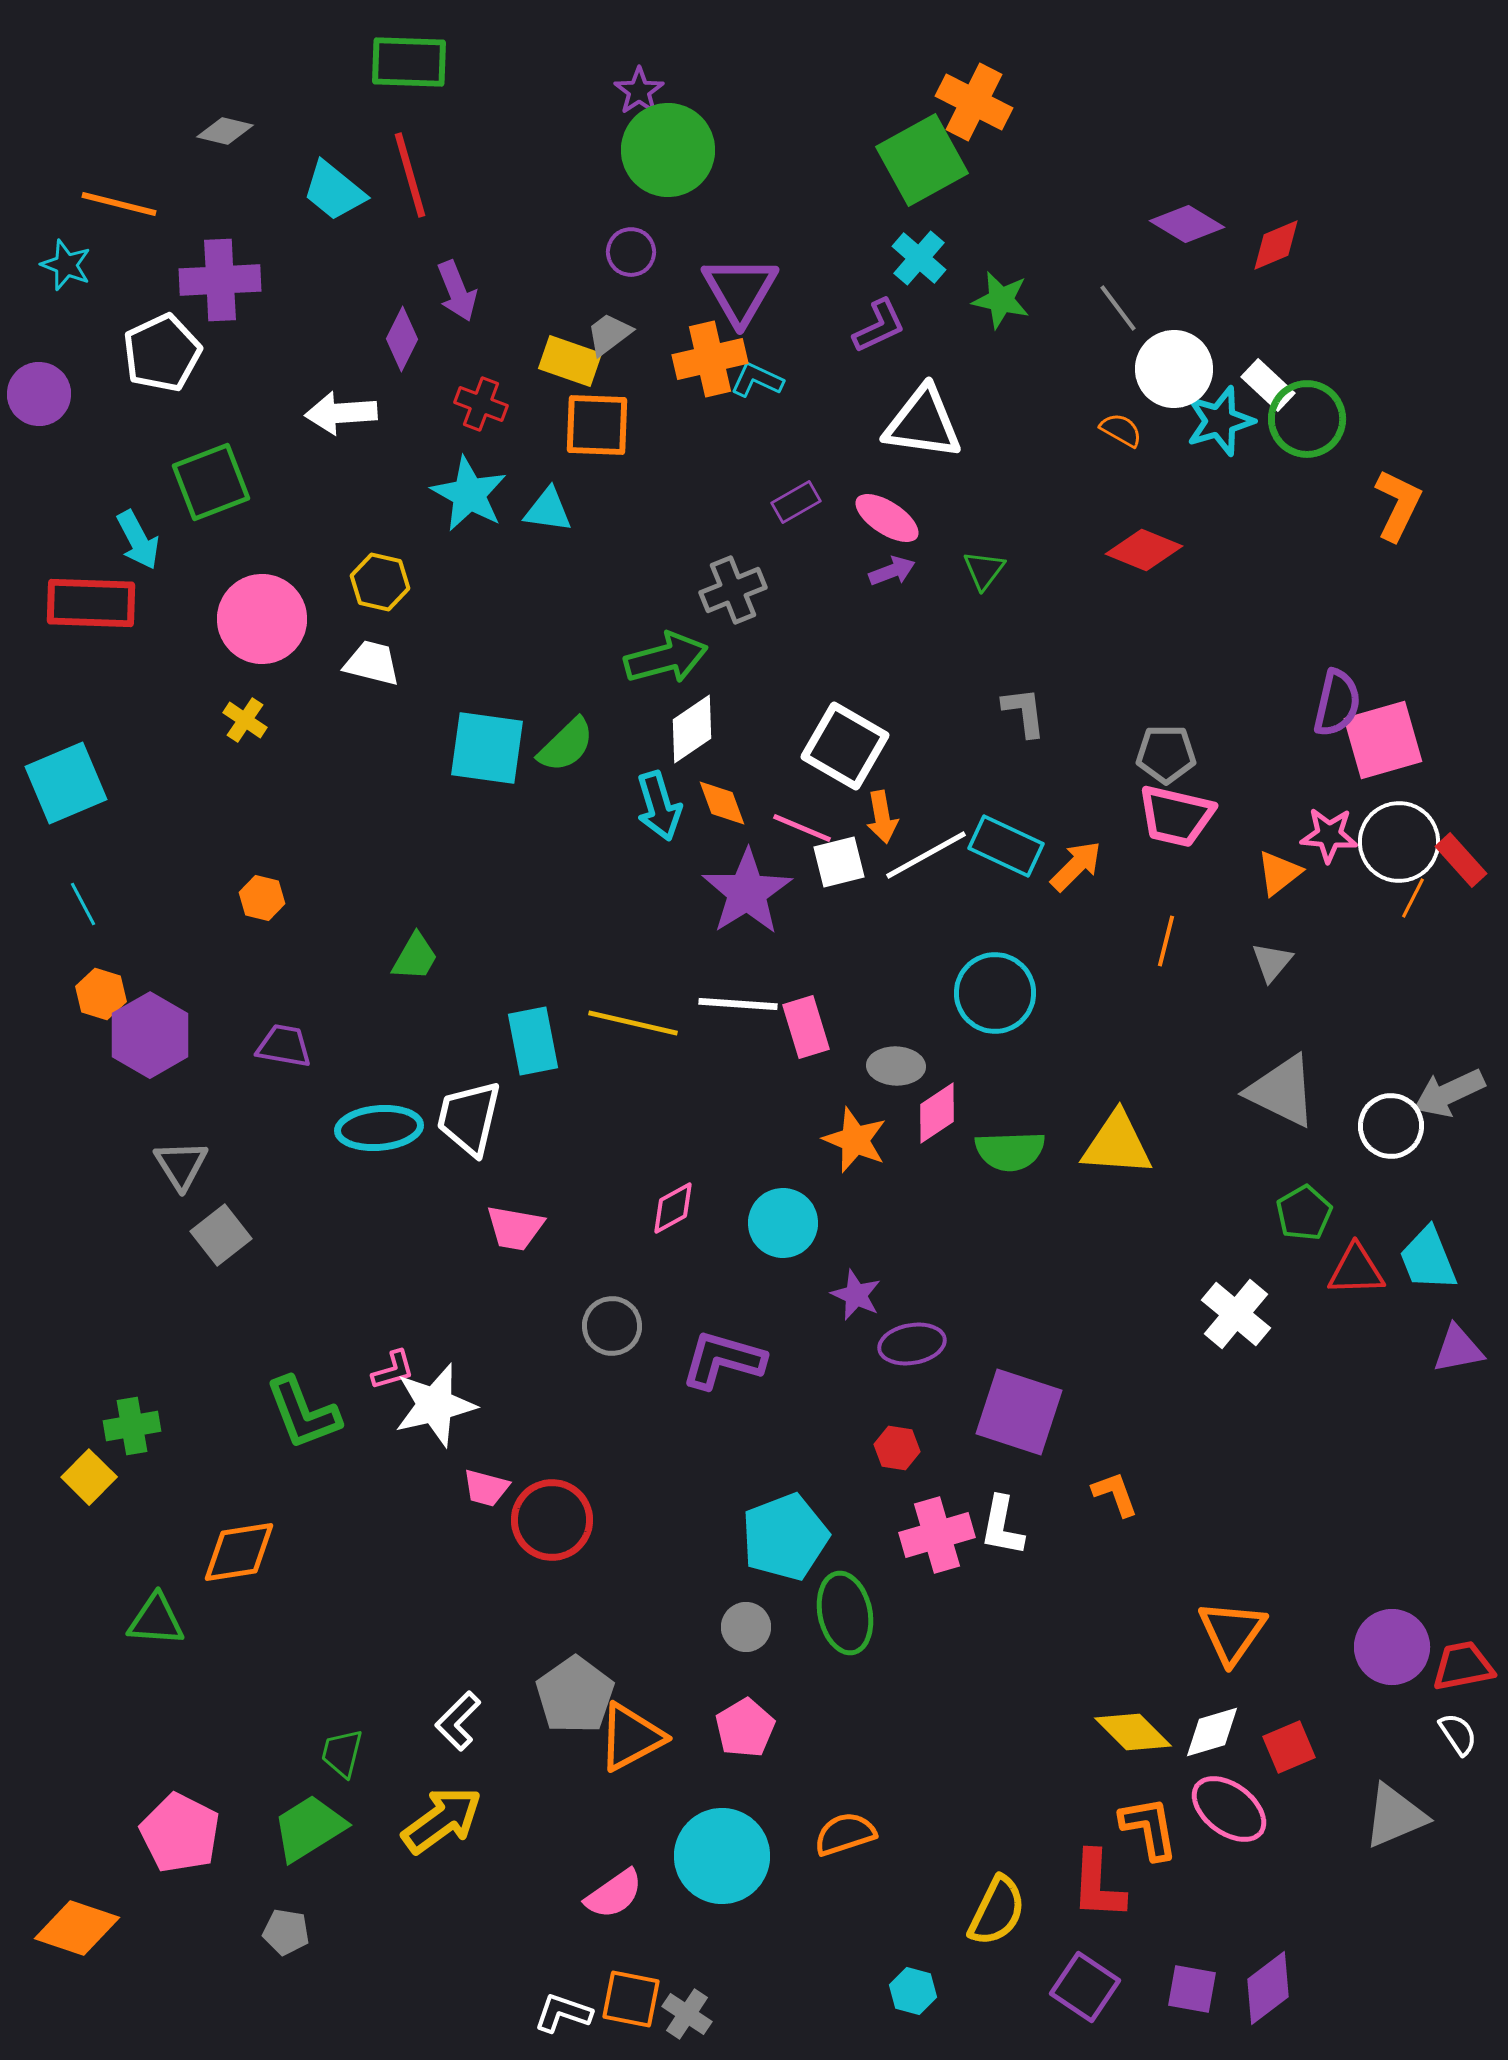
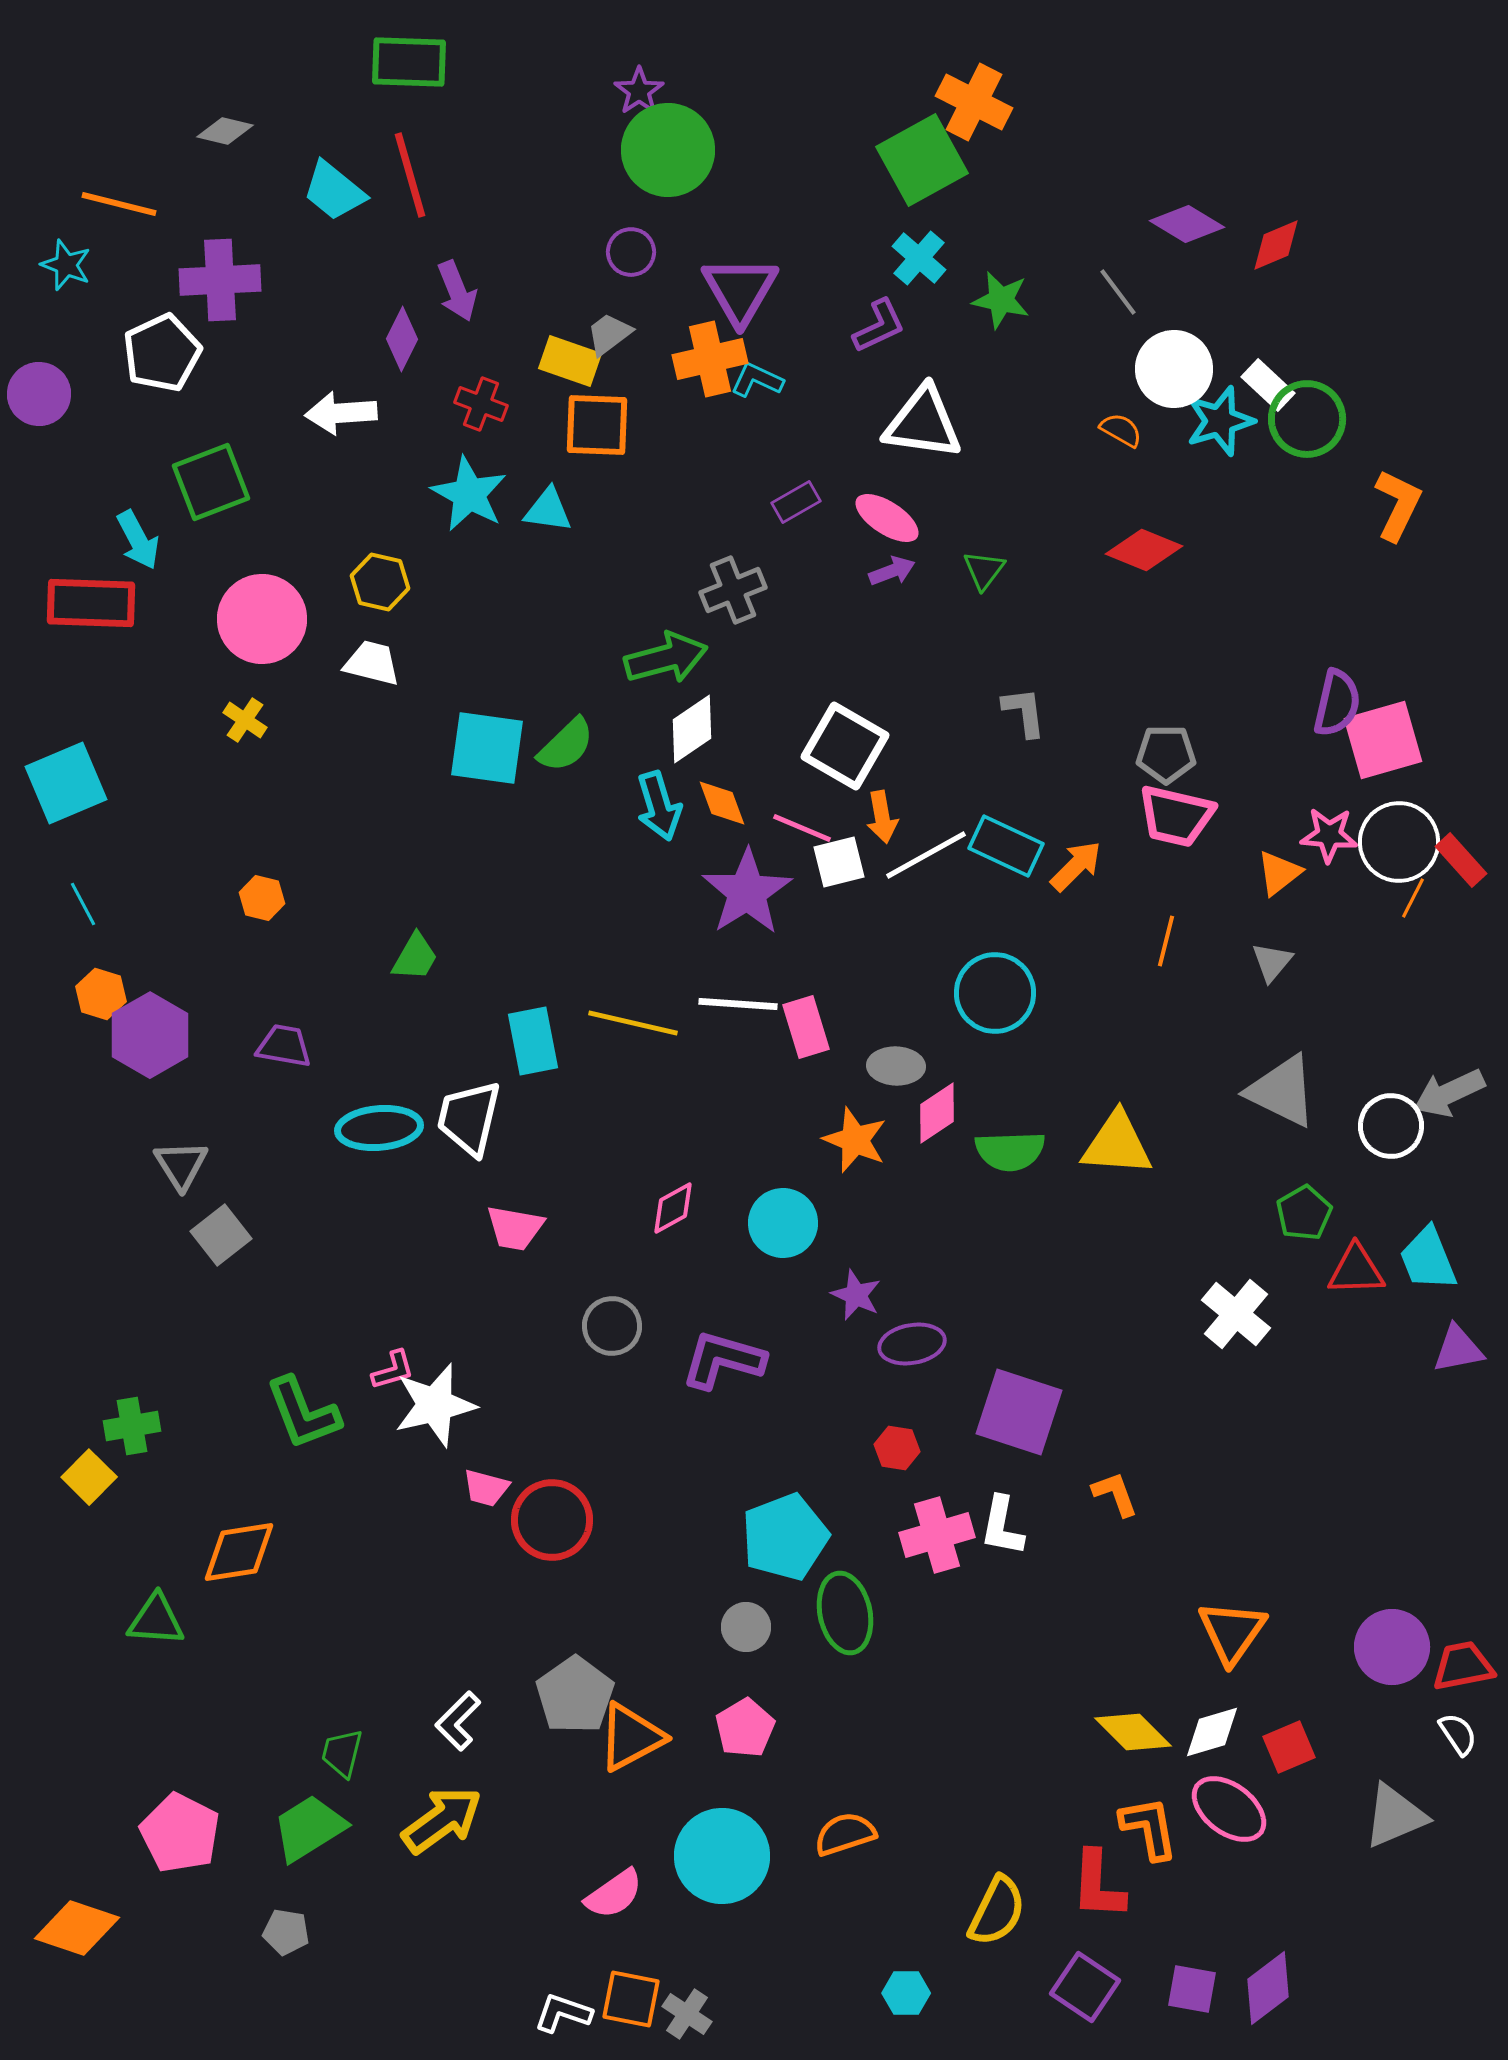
gray line at (1118, 308): moved 16 px up
cyan hexagon at (913, 1991): moved 7 px left, 2 px down; rotated 15 degrees counterclockwise
